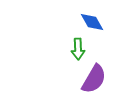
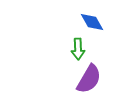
purple semicircle: moved 5 px left
